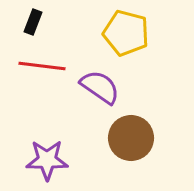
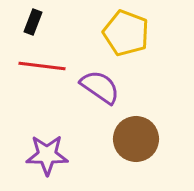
yellow pentagon: rotated 6 degrees clockwise
brown circle: moved 5 px right, 1 px down
purple star: moved 5 px up
